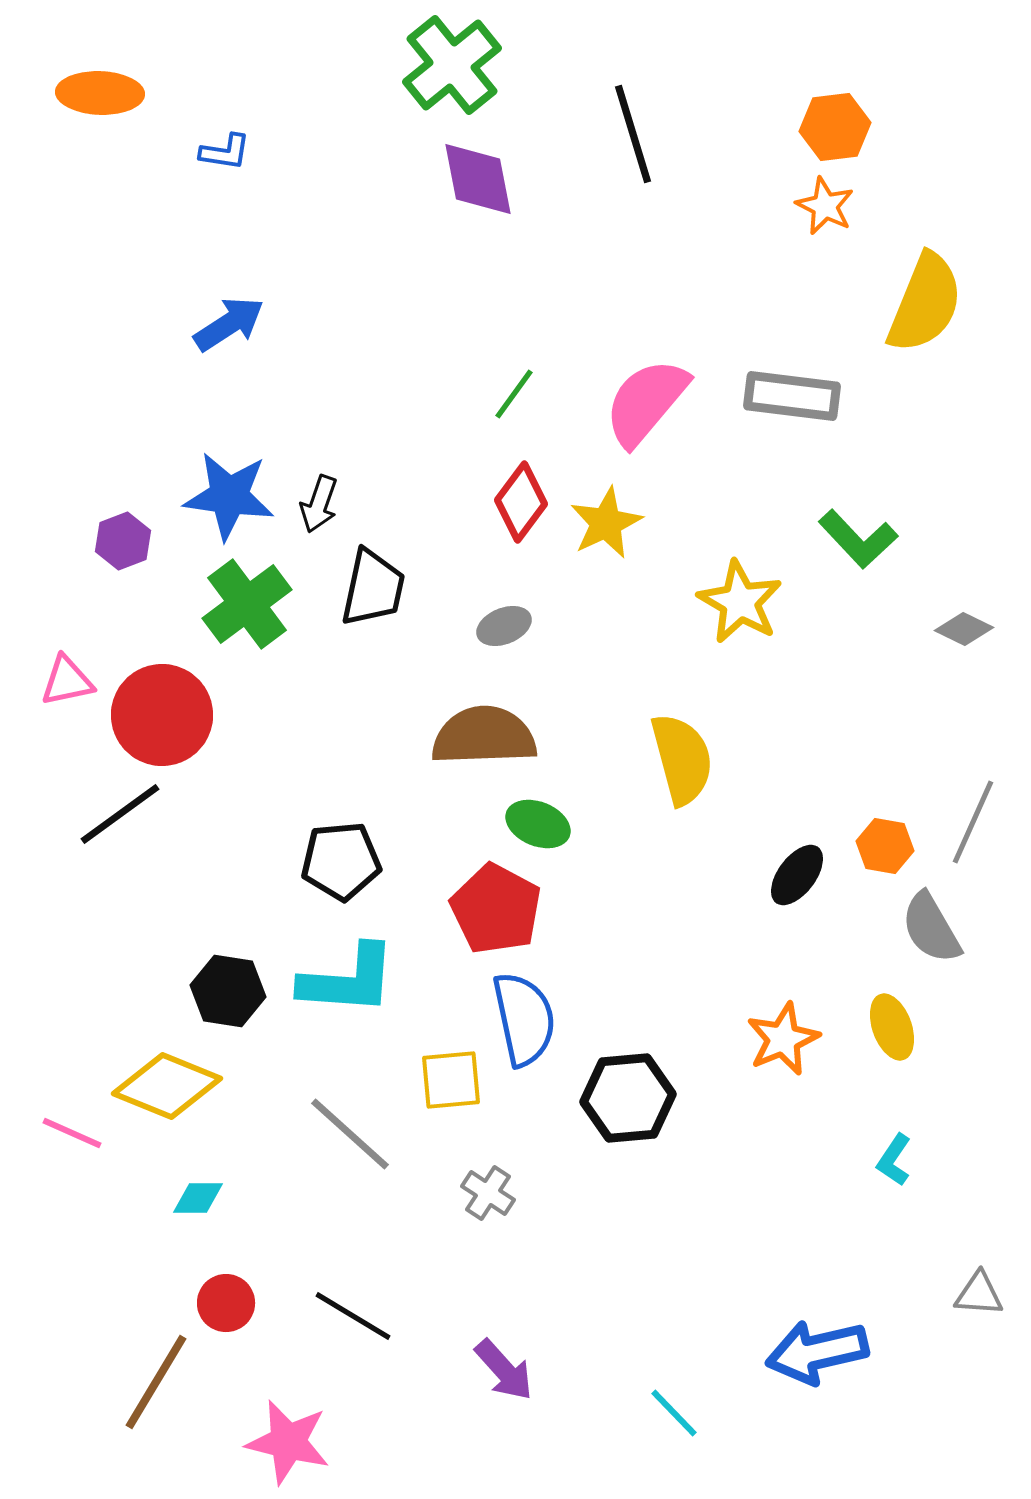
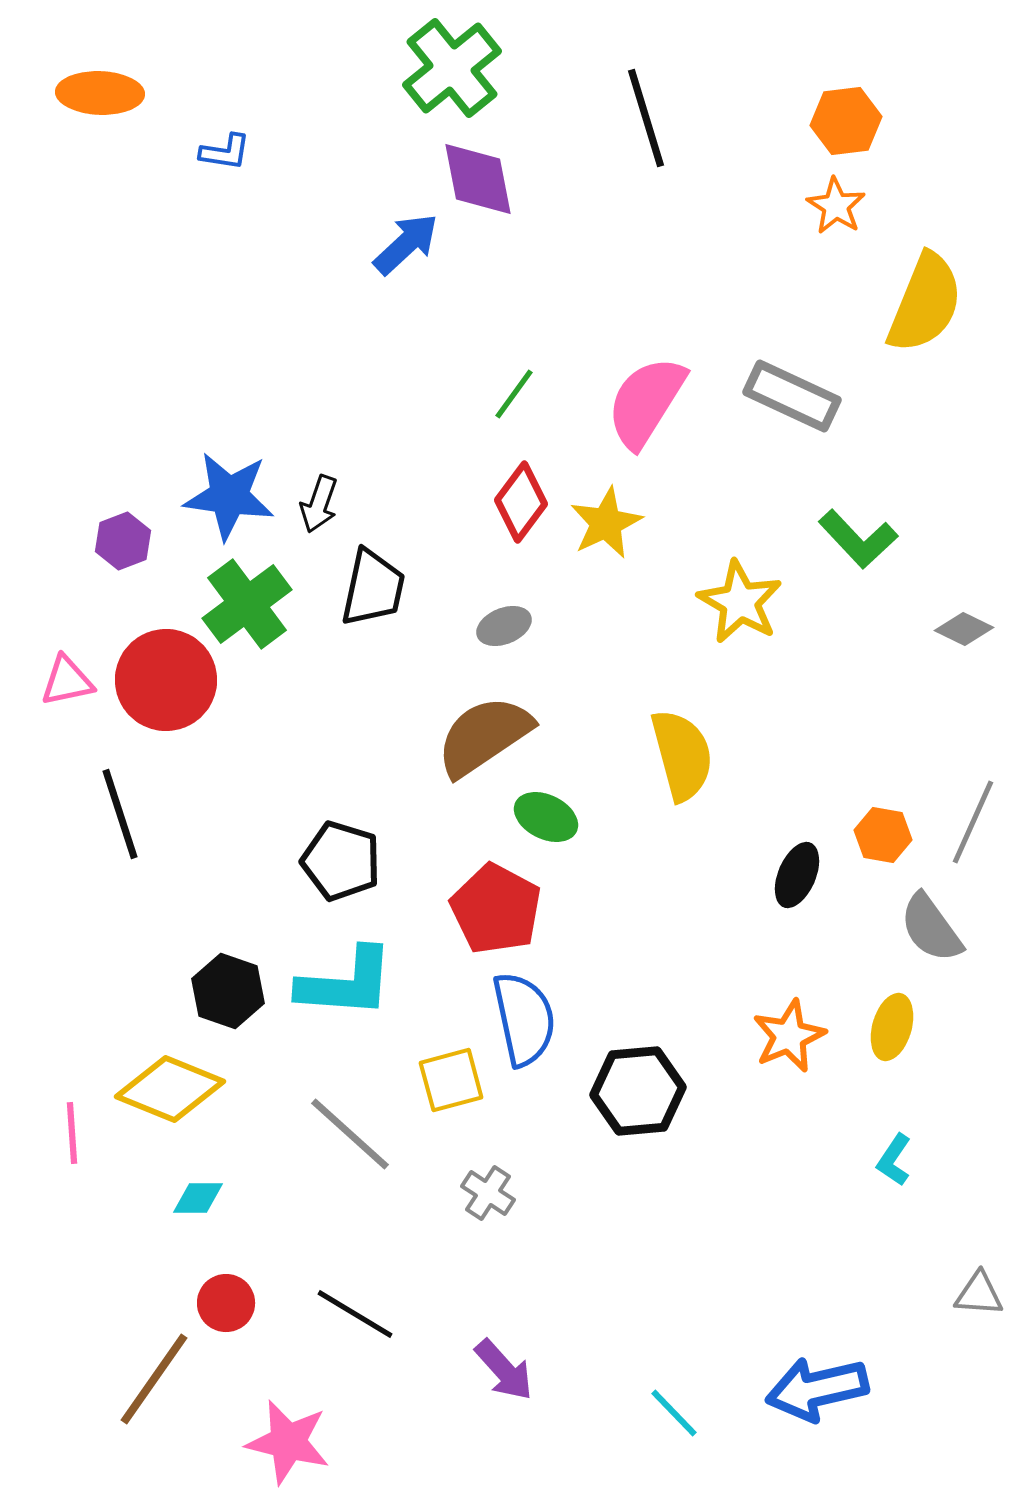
green cross at (452, 65): moved 3 px down
orange hexagon at (835, 127): moved 11 px right, 6 px up
black line at (633, 134): moved 13 px right, 16 px up
orange star at (825, 206): moved 11 px right; rotated 6 degrees clockwise
blue arrow at (229, 324): moved 177 px right, 80 px up; rotated 10 degrees counterclockwise
gray rectangle at (792, 396): rotated 18 degrees clockwise
pink semicircle at (646, 402): rotated 8 degrees counterclockwise
red circle at (162, 715): moved 4 px right, 35 px up
brown semicircle at (484, 736): rotated 32 degrees counterclockwise
yellow semicircle at (682, 759): moved 4 px up
black line at (120, 814): rotated 72 degrees counterclockwise
green ellipse at (538, 824): moved 8 px right, 7 px up; rotated 4 degrees clockwise
orange hexagon at (885, 846): moved 2 px left, 11 px up
black pentagon at (341, 861): rotated 22 degrees clockwise
black ellipse at (797, 875): rotated 14 degrees counterclockwise
gray semicircle at (931, 928): rotated 6 degrees counterclockwise
cyan L-shape at (348, 980): moved 2 px left, 3 px down
black hexagon at (228, 991): rotated 10 degrees clockwise
yellow ellipse at (892, 1027): rotated 36 degrees clockwise
orange star at (783, 1039): moved 6 px right, 3 px up
yellow square at (451, 1080): rotated 10 degrees counterclockwise
yellow diamond at (167, 1086): moved 3 px right, 3 px down
black hexagon at (628, 1098): moved 10 px right, 7 px up
pink line at (72, 1133): rotated 62 degrees clockwise
black line at (353, 1316): moved 2 px right, 2 px up
blue arrow at (817, 1352): moved 37 px down
brown line at (156, 1382): moved 2 px left, 3 px up; rotated 4 degrees clockwise
